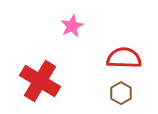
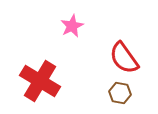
red semicircle: rotated 128 degrees counterclockwise
brown hexagon: moved 1 px left; rotated 20 degrees counterclockwise
